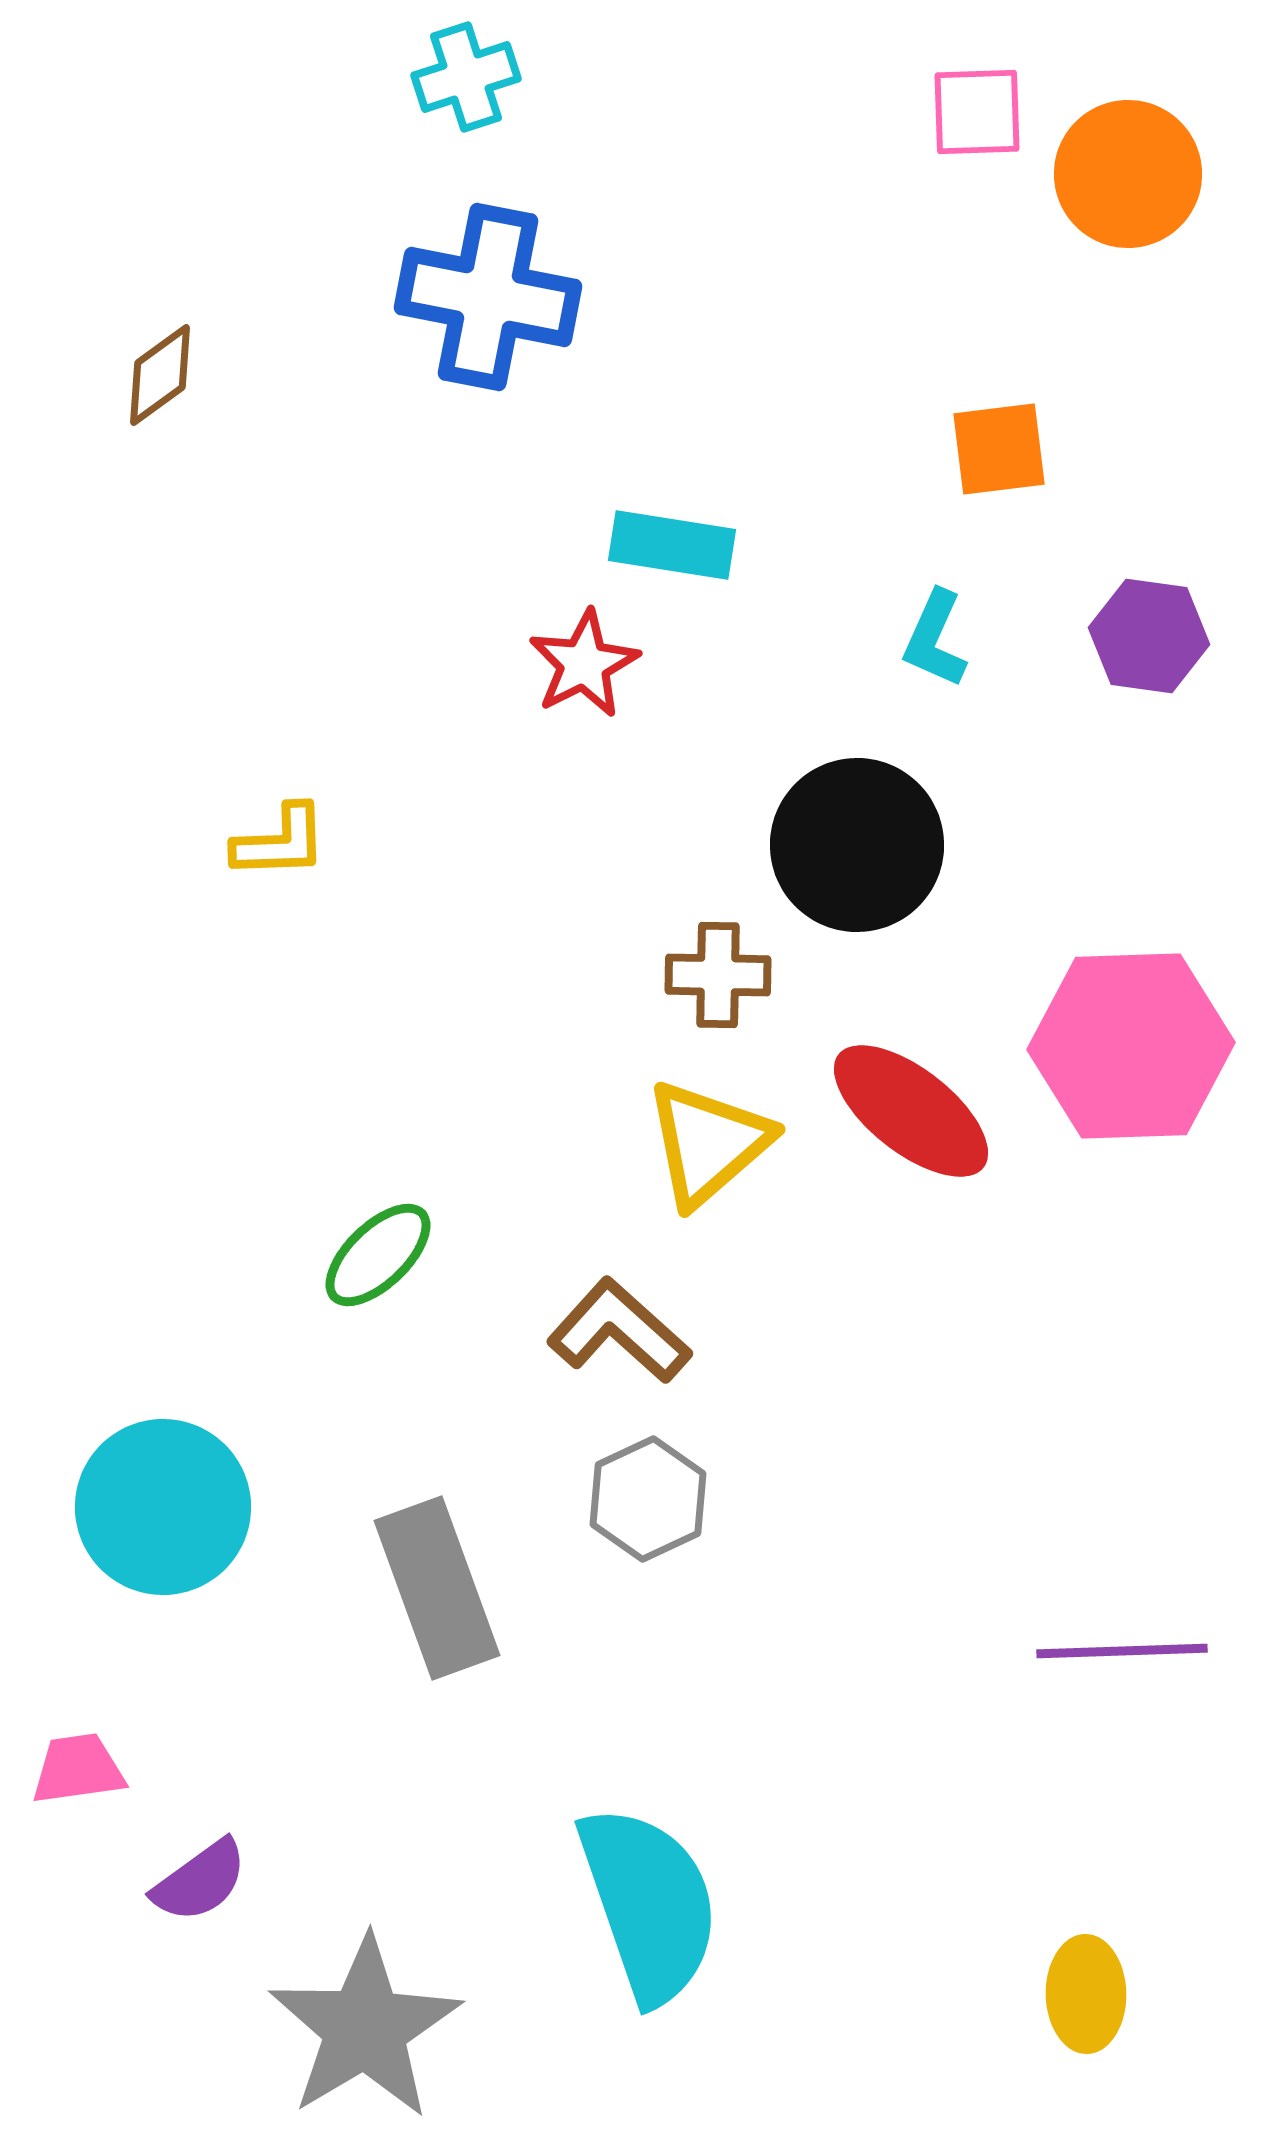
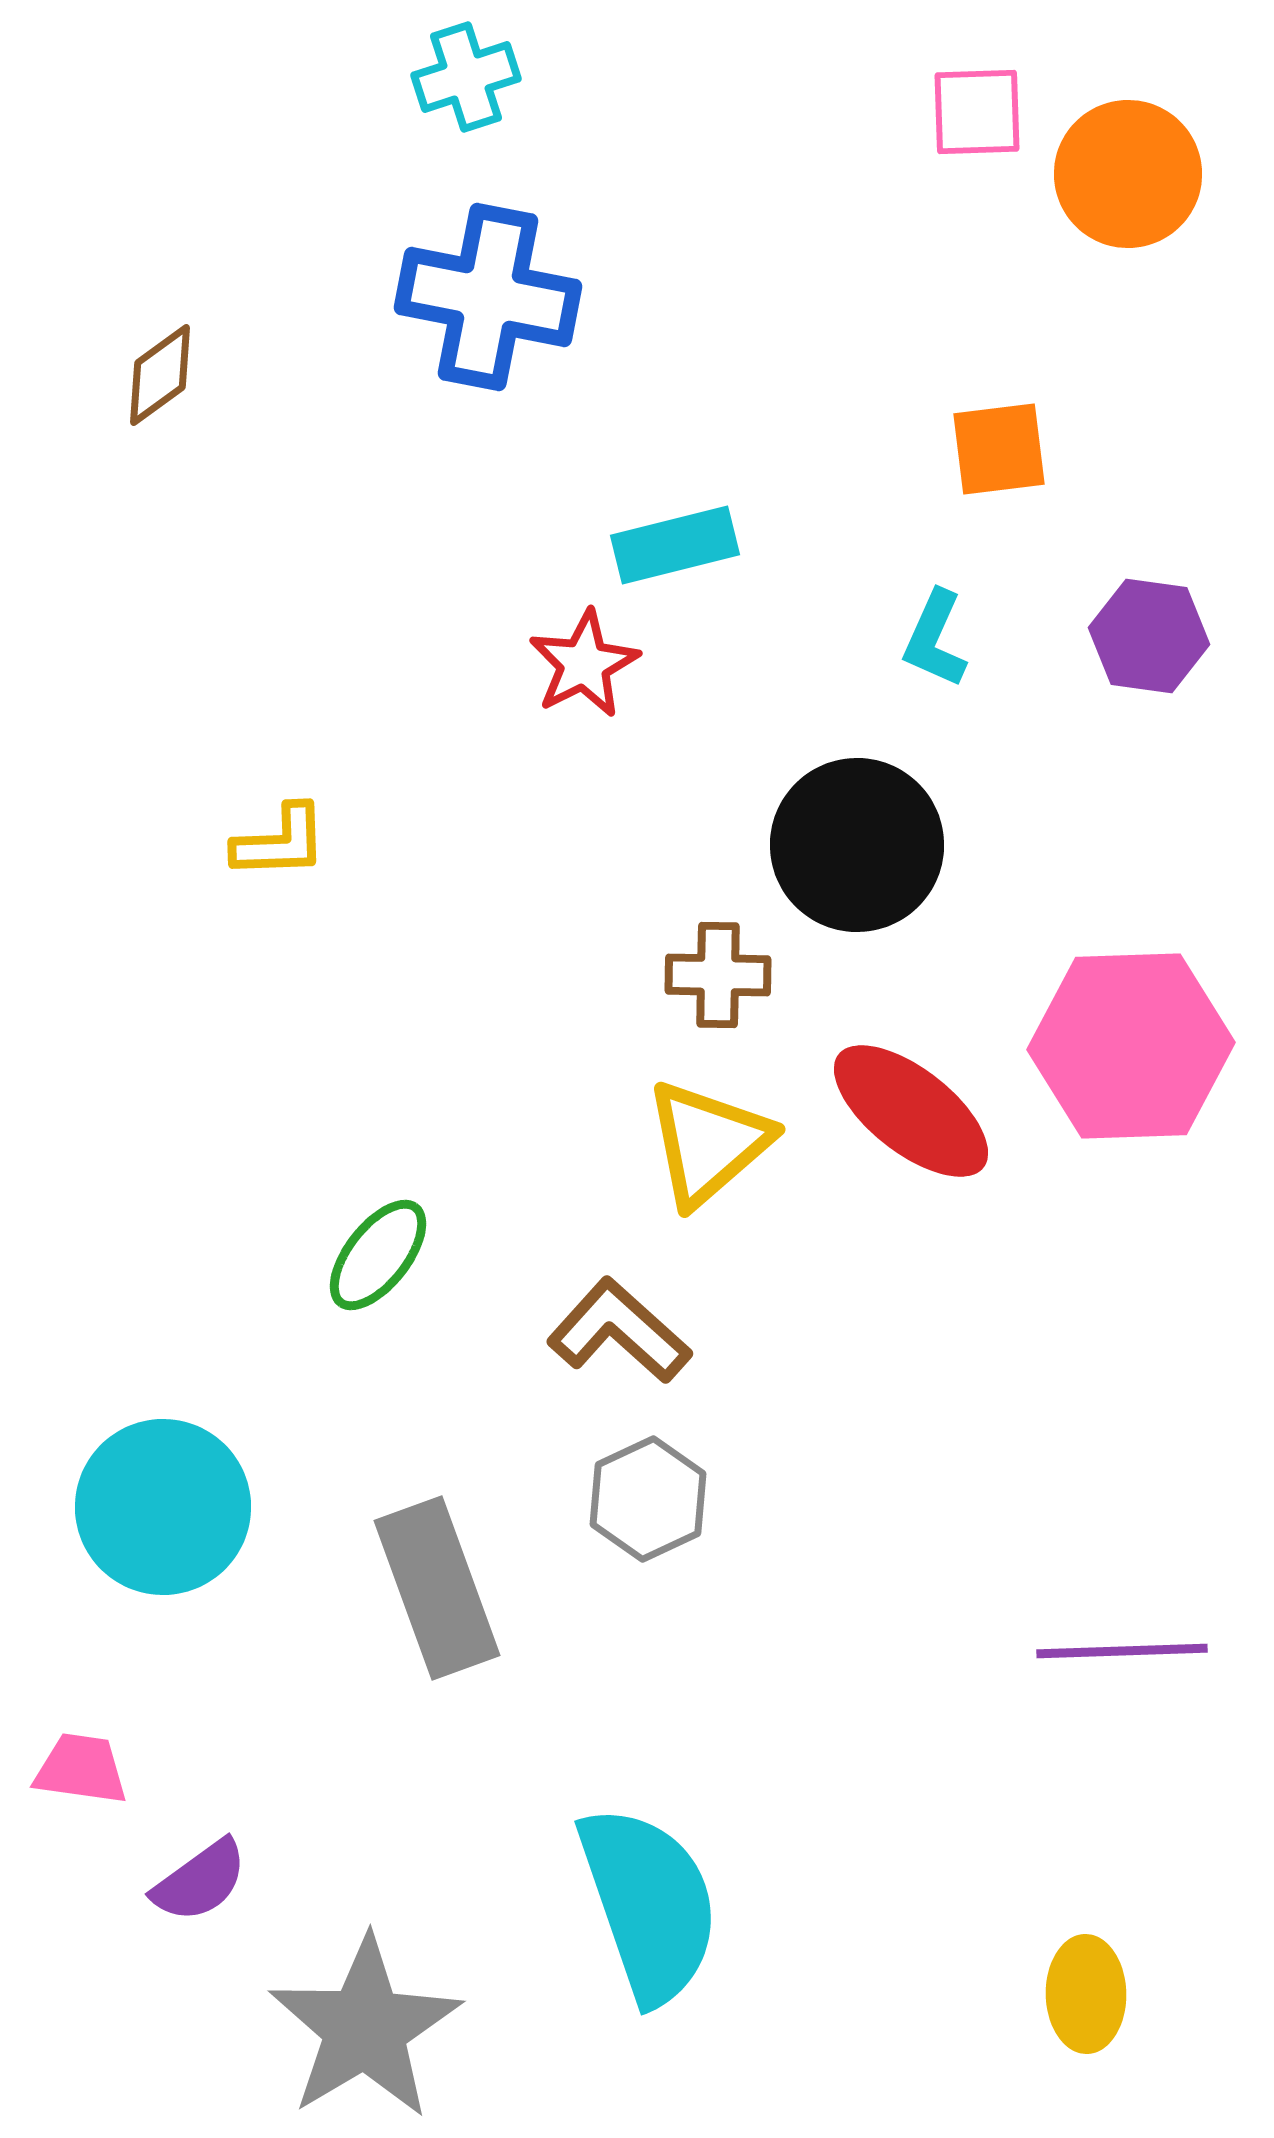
cyan rectangle: moved 3 px right; rotated 23 degrees counterclockwise
green ellipse: rotated 8 degrees counterclockwise
pink trapezoid: moved 3 px right; rotated 16 degrees clockwise
